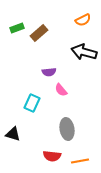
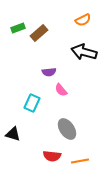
green rectangle: moved 1 px right
gray ellipse: rotated 25 degrees counterclockwise
